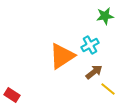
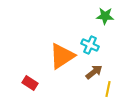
green star: rotated 12 degrees clockwise
cyan cross: rotated 36 degrees counterclockwise
yellow line: rotated 63 degrees clockwise
red rectangle: moved 18 px right, 12 px up
